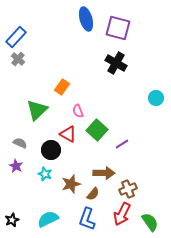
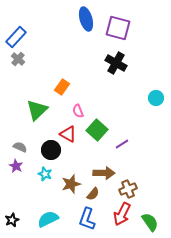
gray semicircle: moved 4 px down
